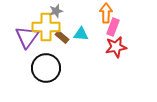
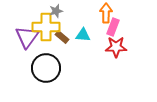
cyan triangle: moved 2 px right, 1 px down
red star: rotated 10 degrees clockwise
